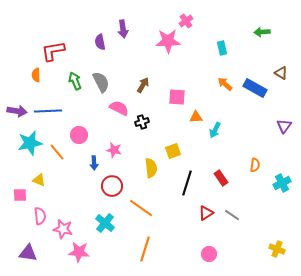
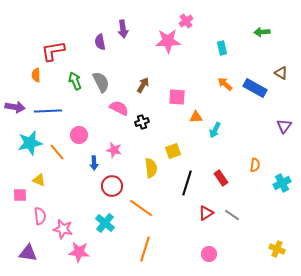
purple arrow at (17, 111): moved 2 px left, 4 px up
